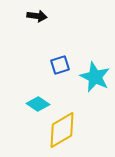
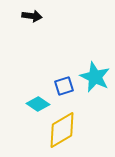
black arrow: moved 5 px left
blue square: moved 4 px right, 21 px down
